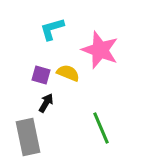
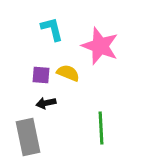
cyan L-shape: rotated 92 degrees clockwise
pink star: moved 4 px up
purple square: rotated 12 degrees counterclockwise
black arrow: rotated 132 degrees counterclockwise
green line: rotated 20 degrees clockwise
